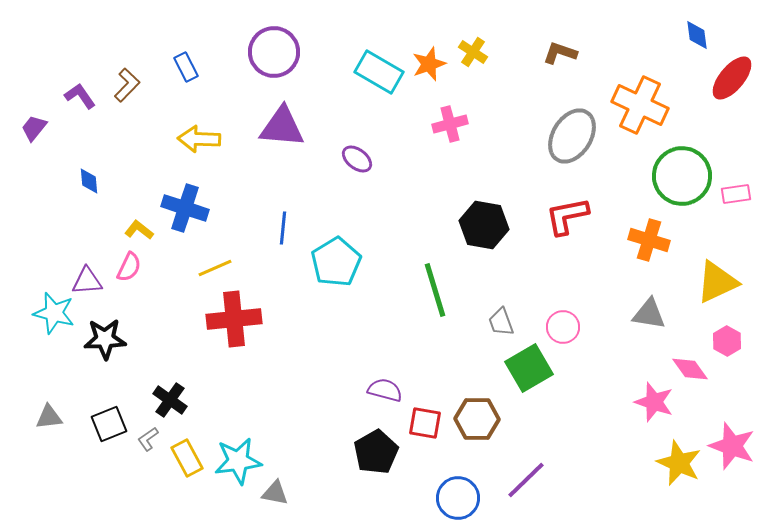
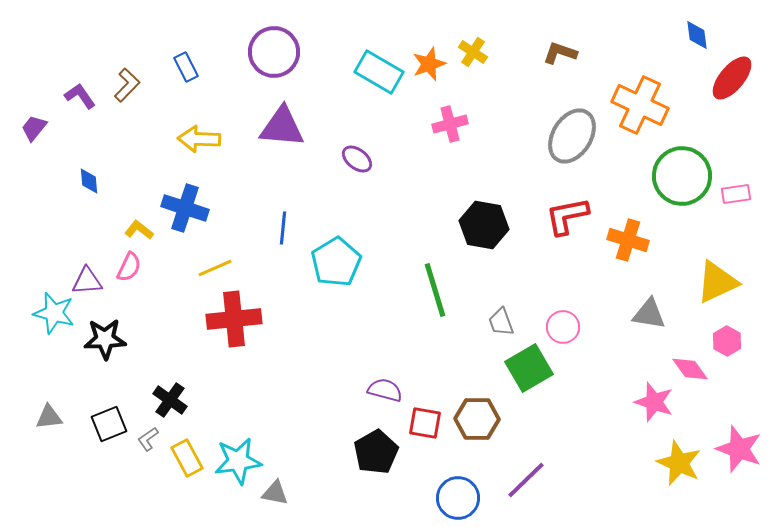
orange cross at (649, 240): moved 21 px left
pink star at (732, 446): moved 7 px right, 3 px down
